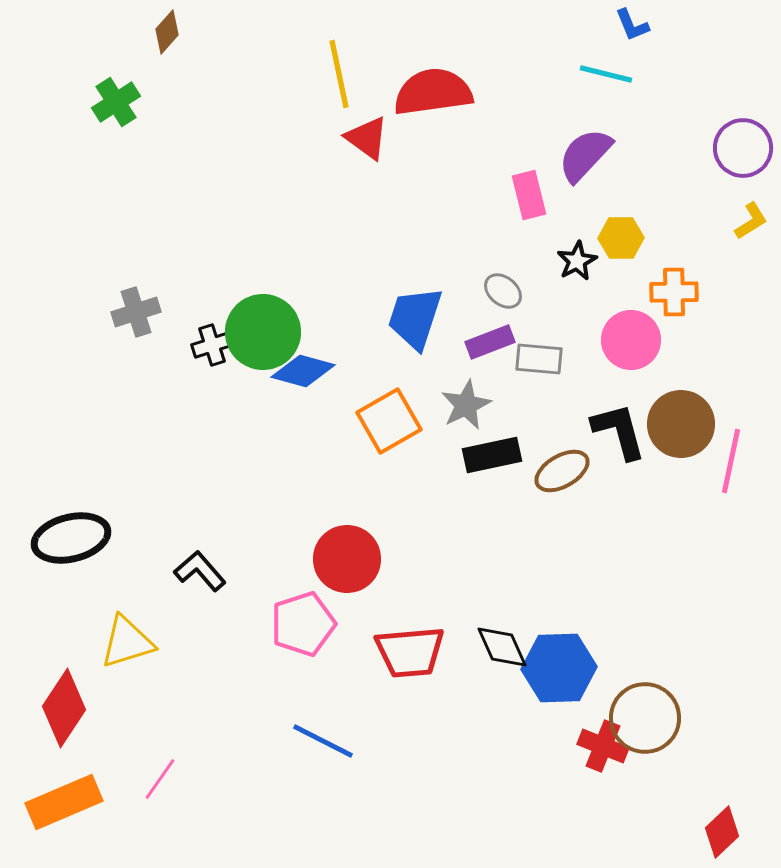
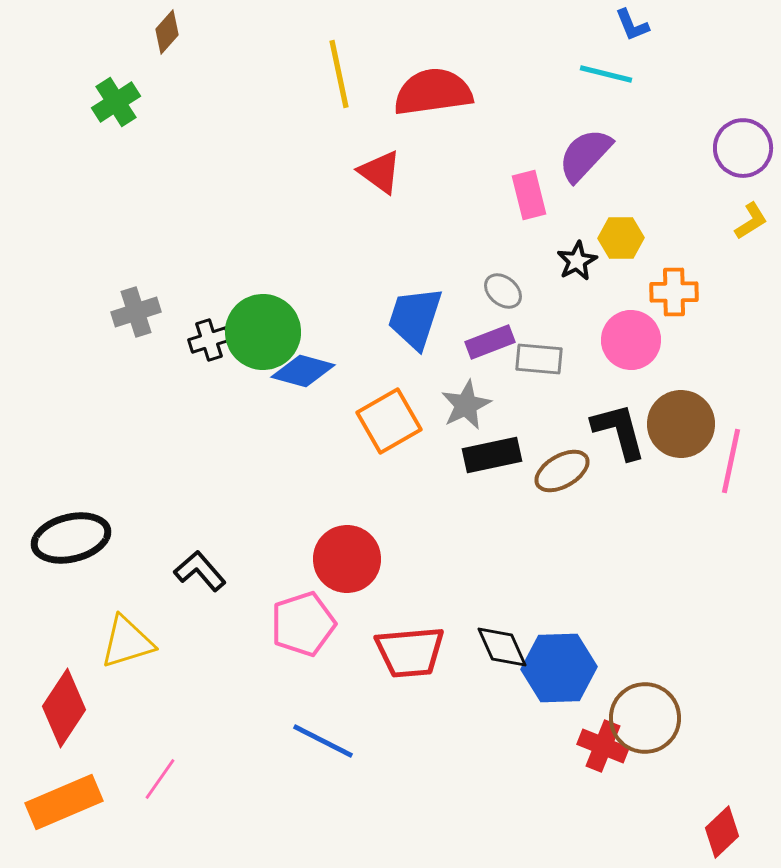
red triangle at (367, 138): moved 13 px right, 34 px down
black cross at (212, 345): moved 3 px left, 5 px up
